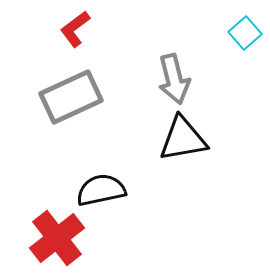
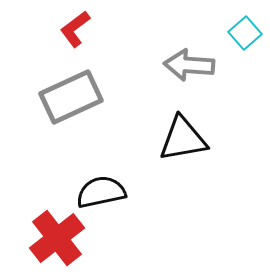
gray arrow: moved 15 px right, 14 px up; rotated 108 degrees clockwise
black semicircle: moved 2 px down
